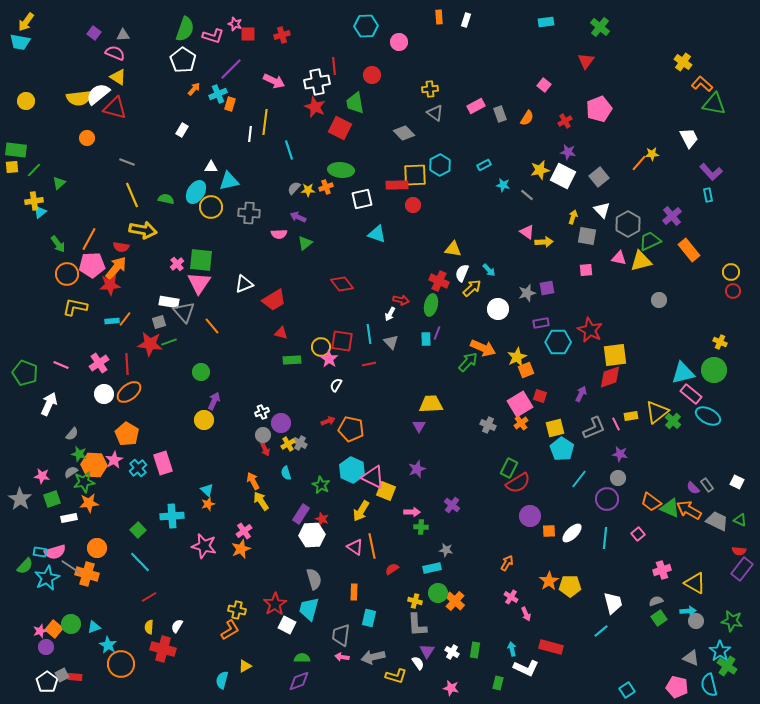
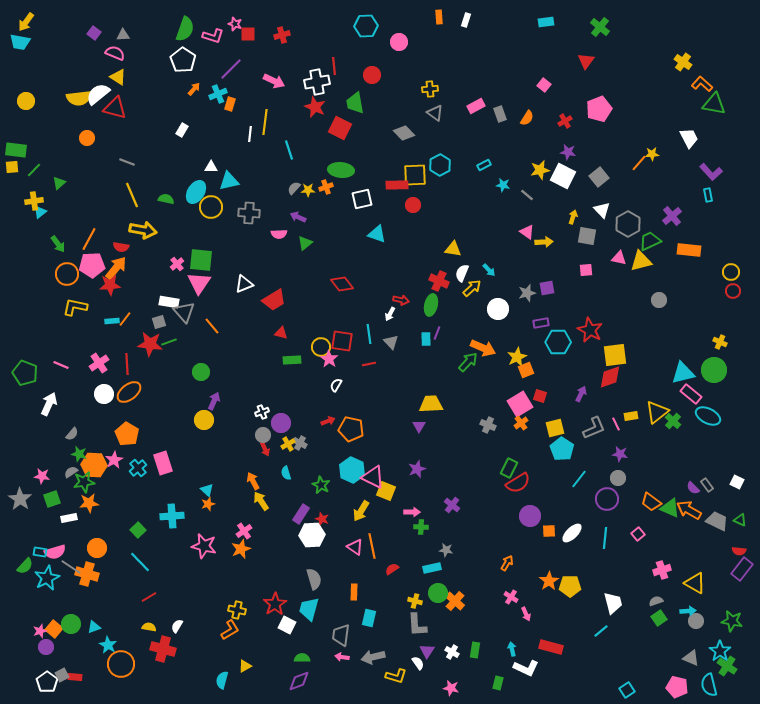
orange rectangle at (689, 250): rotated 45 degrees counterclockwise
yellow semicircle at (149, 627): rotated 96 degrees clockwise
